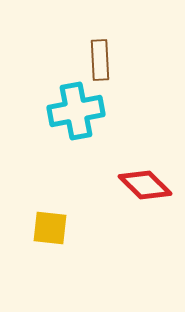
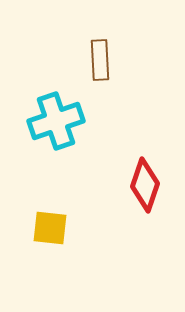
cyan cross: moved 20 px left, 10 px down; rotated 8 degrees counterclockwise
red diamond: rotated 64 degrees clockwise
